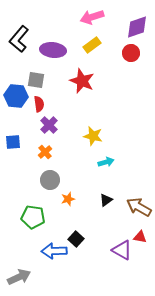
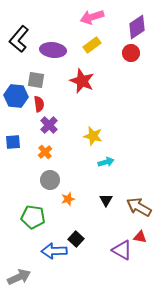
purple diamond: rotated 15 degrees counterclockwise
black triangle: rotated 24 degrees counterclockwise
